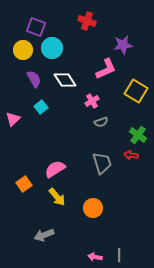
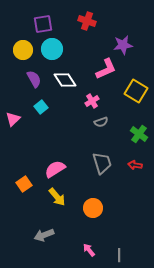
purple square: moved 7 px right, 3 px up; rotated 30 degrees counterclockwise
cyan circle: moved 1 px down
green cross: moved 1 px right, 1 px up
red arrow: moved 4 px right, 10 px down
pink arrow: moved 6 px left, 7 px up; rotated 40 degrees clockwise
